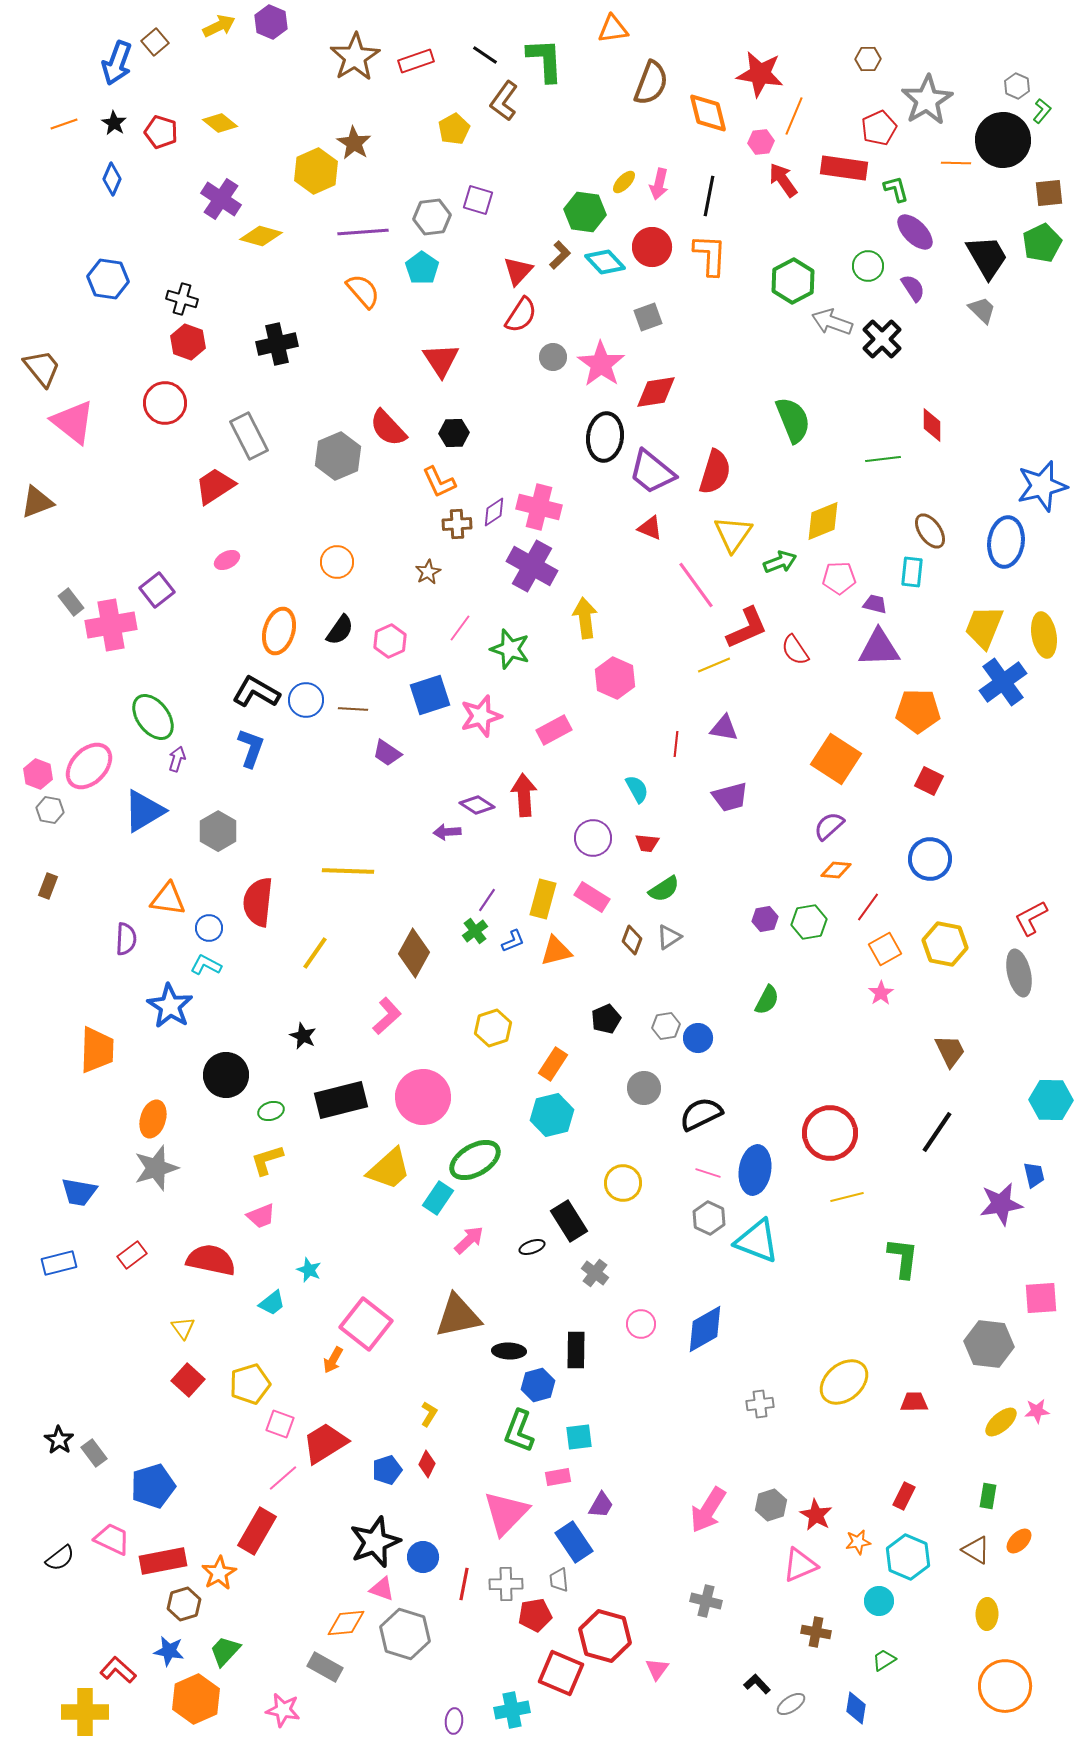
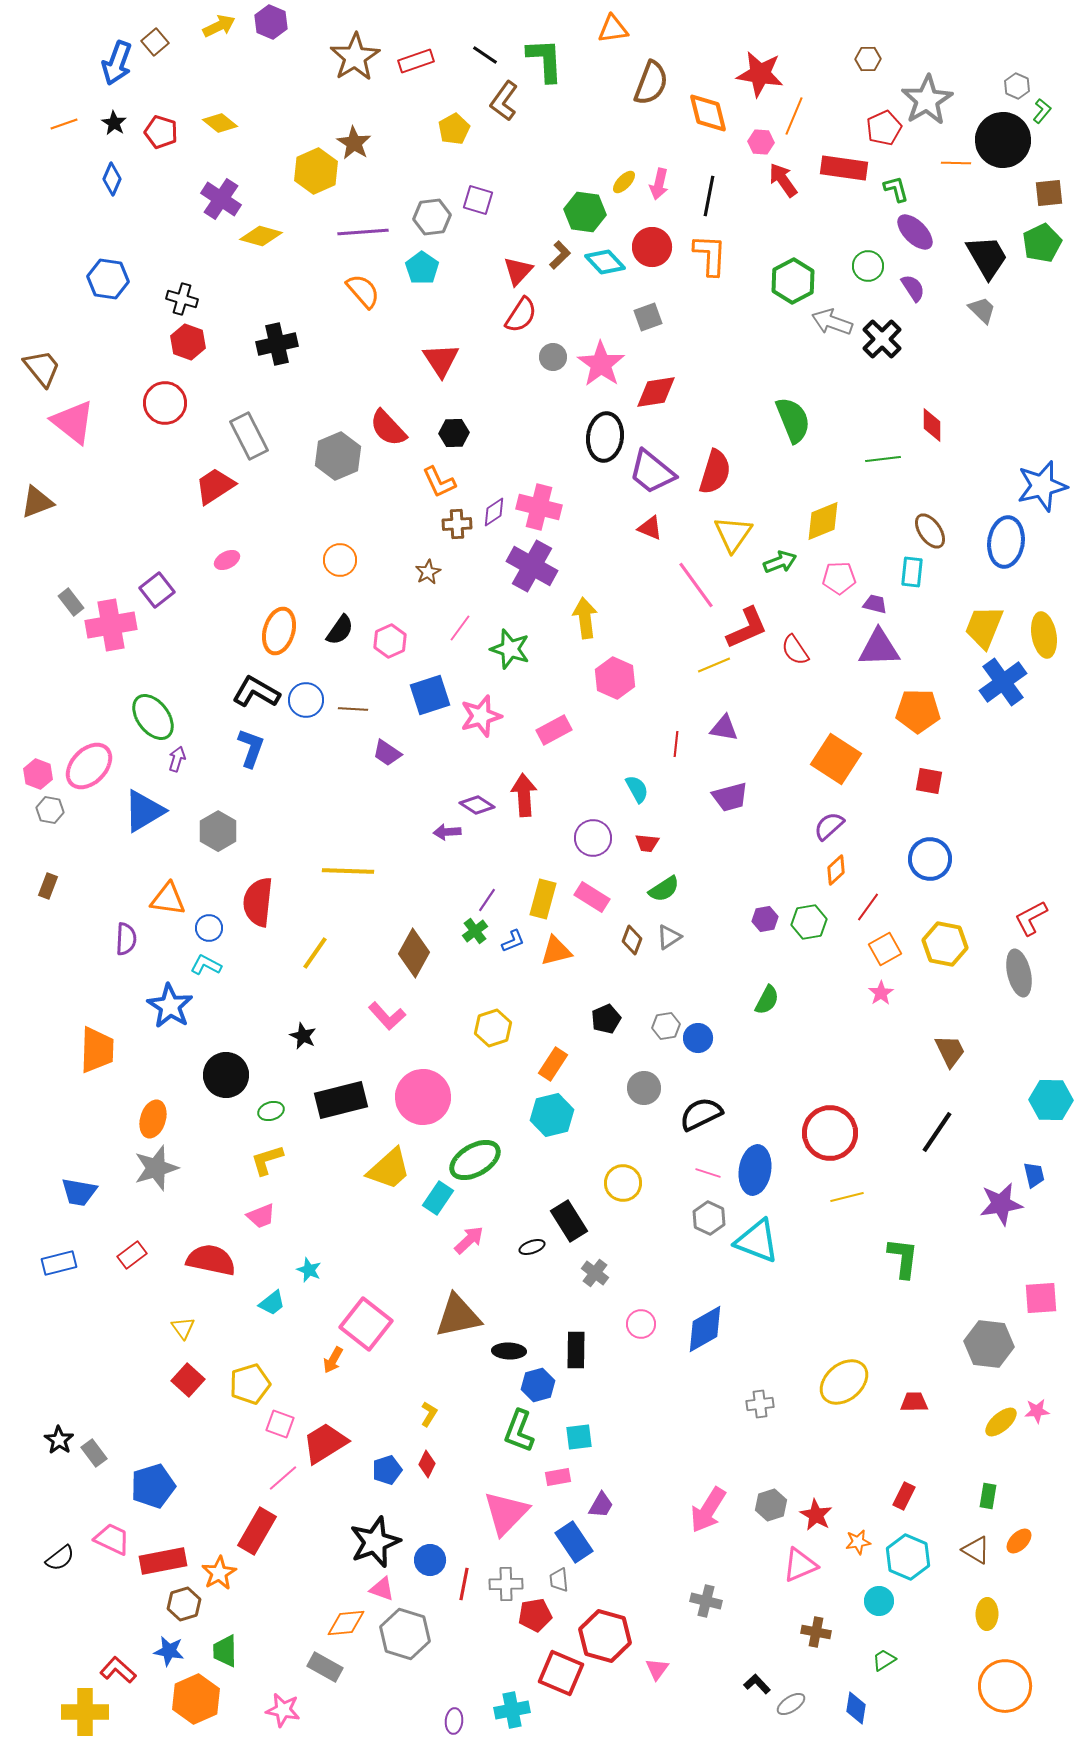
red pentagon at (879, 128): moved 5 px right
pink hexagon at (761, 142): rotated 10 degrees clockwise
orange circle at (337, 562): moved 3 px right, 2 px up
red square at (929, 781): rotated 16 degrees counterclockwise
orange diamond at (836, 870): rotated 48 degrees counterclockwise
pink L-shape at (387, 1016): rotated 90 degrees clockwise
blue circle at (423, 1557): moved 7 px right, 3 px down
green trapezoid at (225, 1651): rotated 44 degrees counterclockwise
